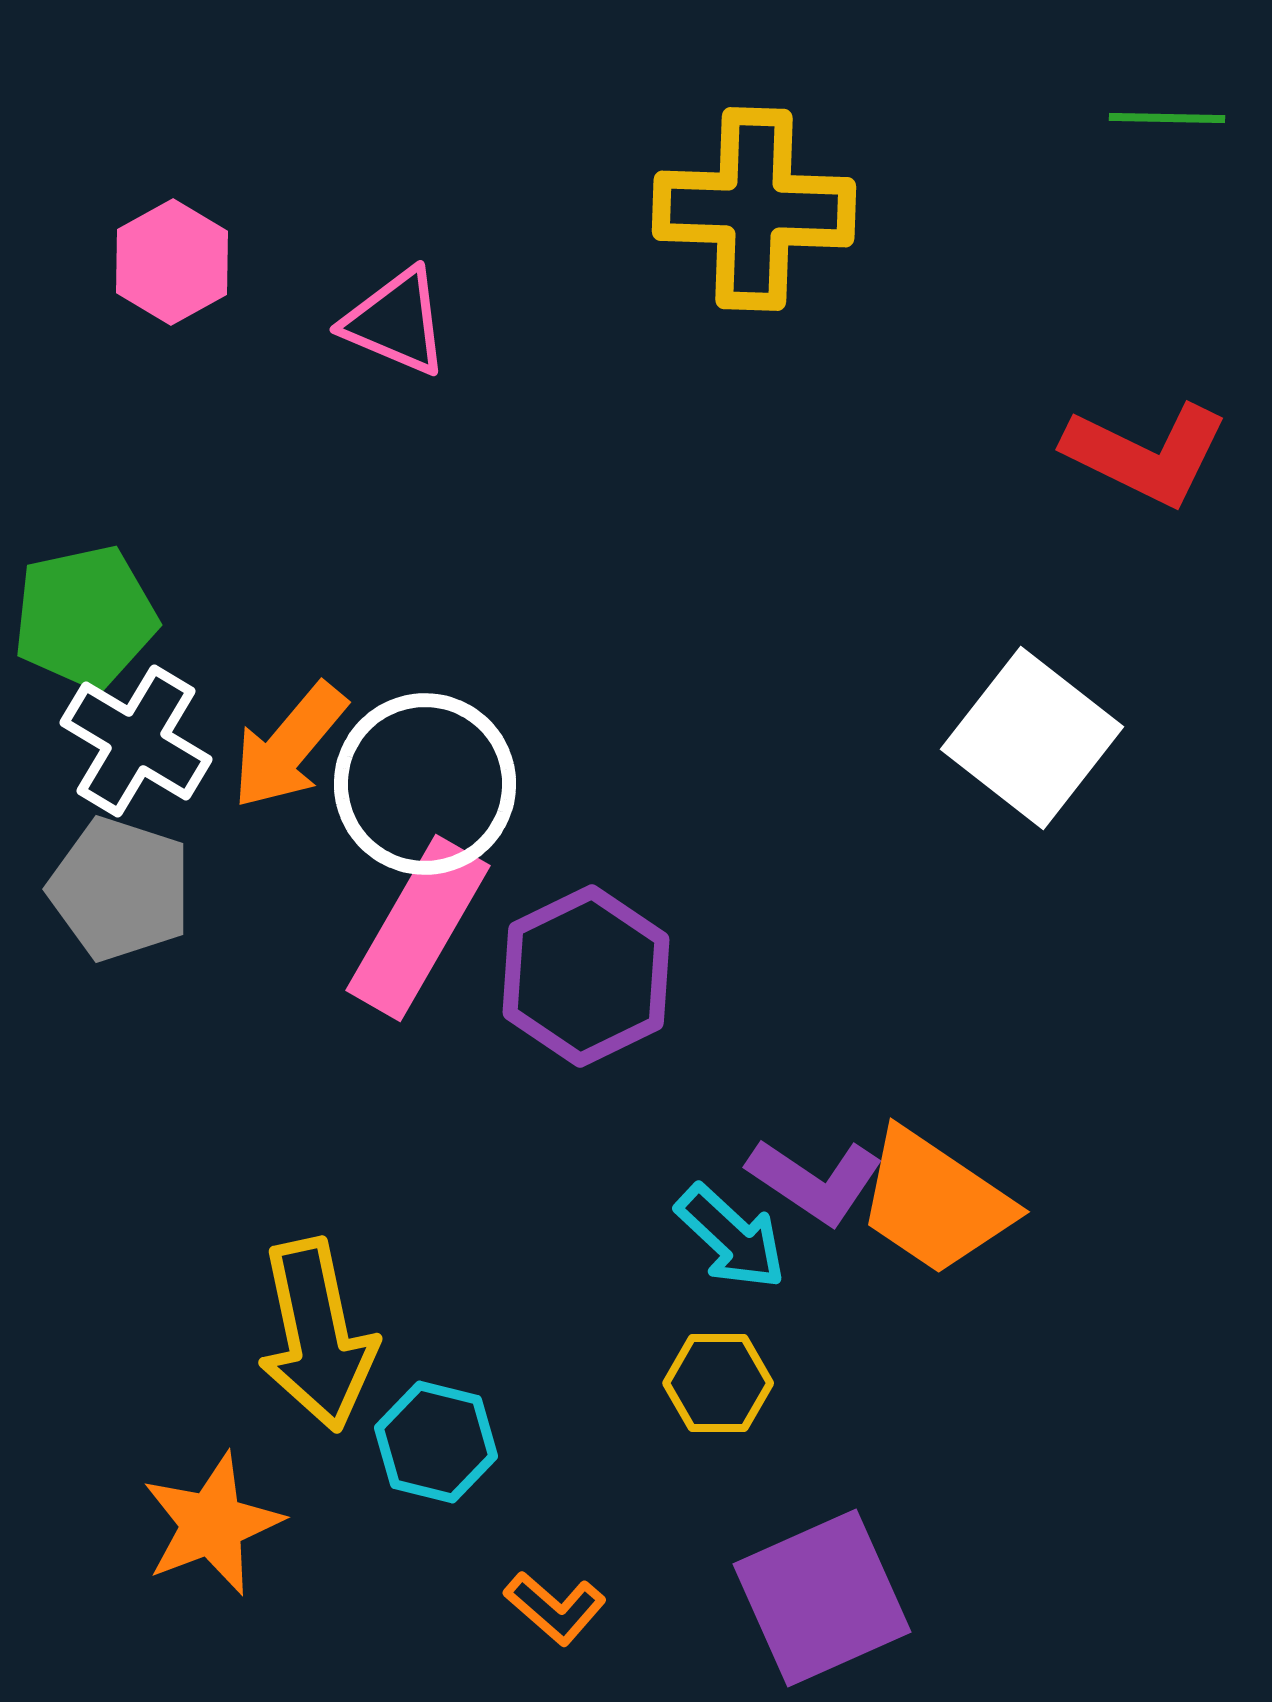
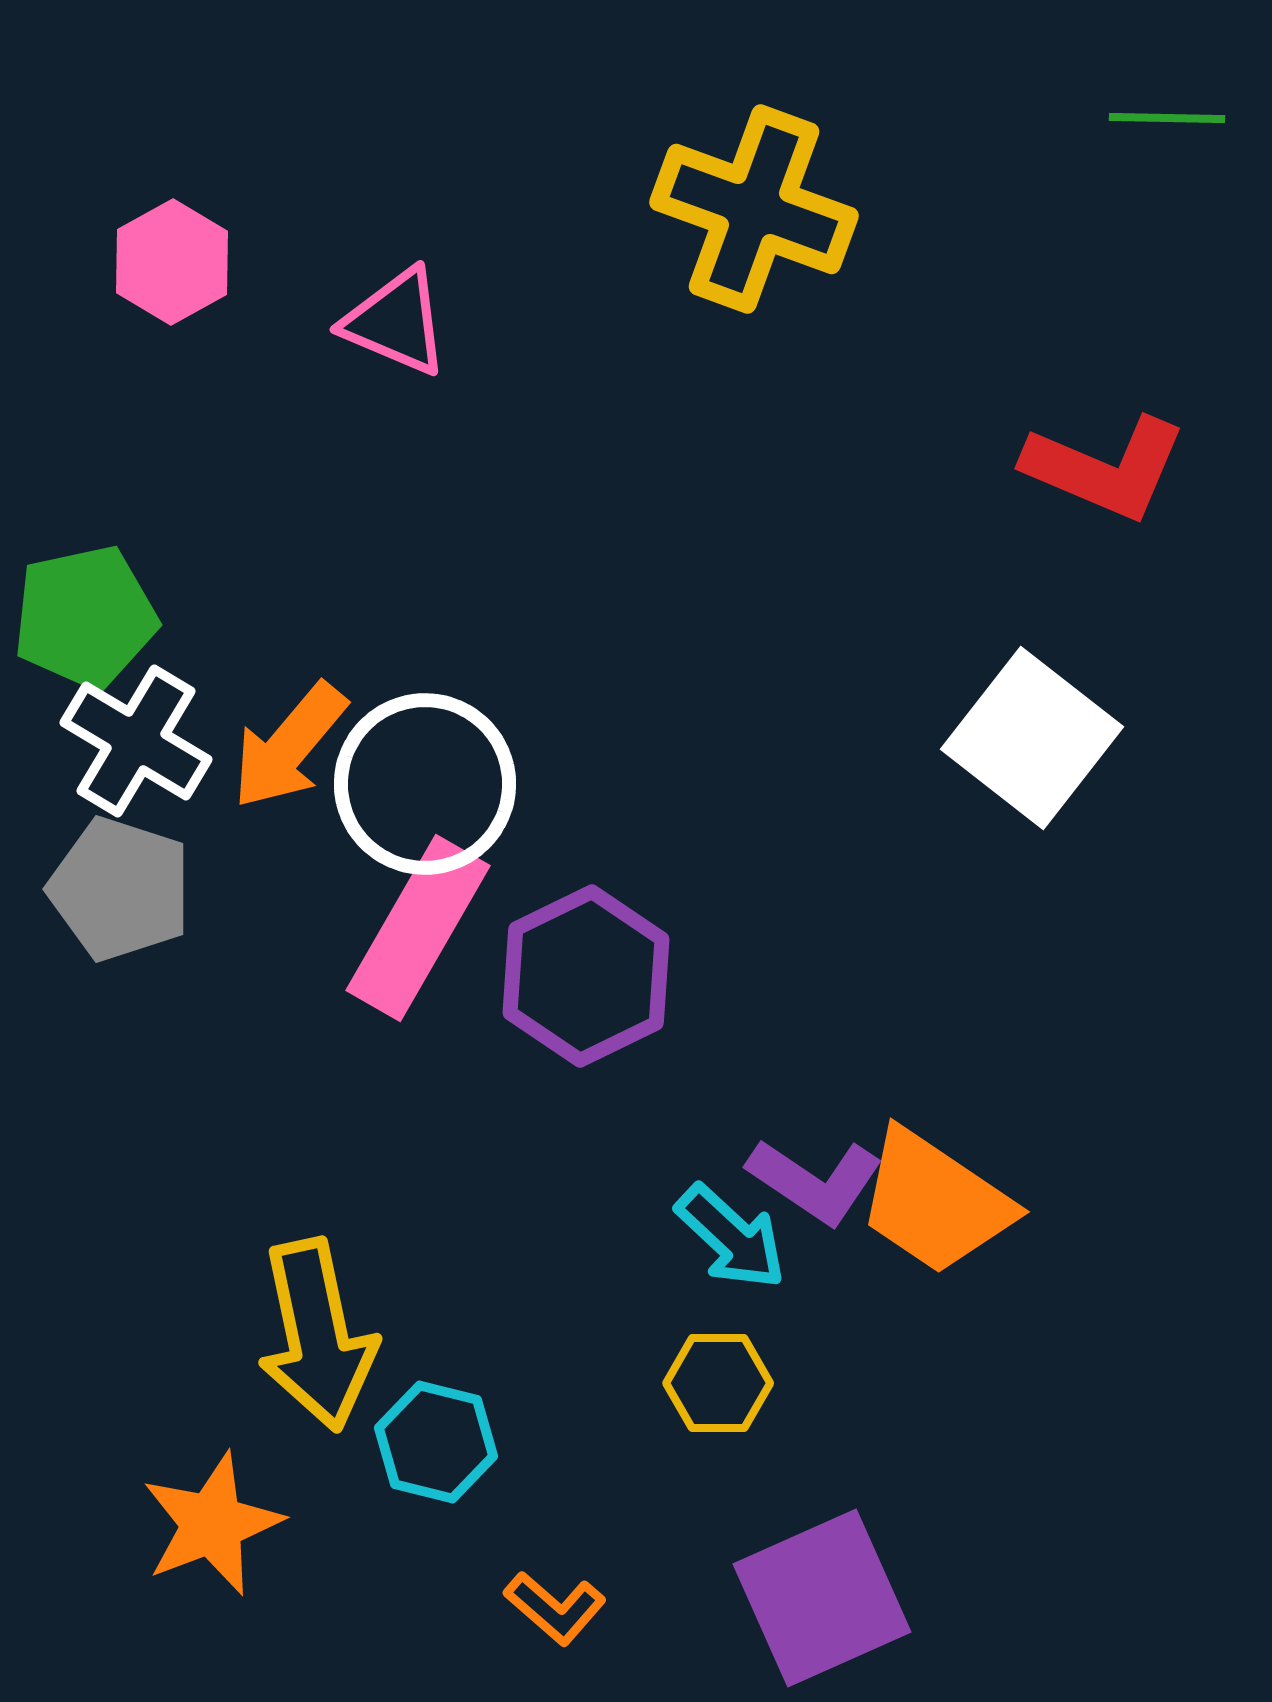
yellow cross: rotated 18 degrees clockwise
red L-shape: moved 41 px left, 14 px down; rotated 3 degrees counterclockwise
